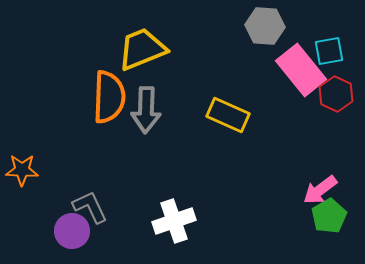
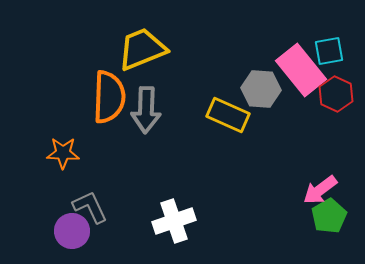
gray hexagon: moved 4 px left, 63 px down
orange star: moved 41 px right, 17 px up
